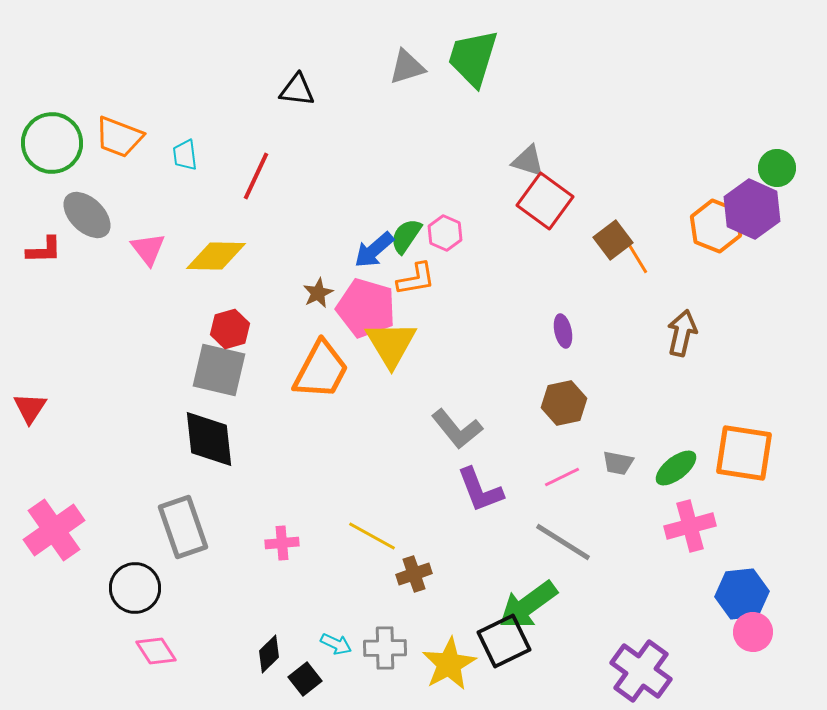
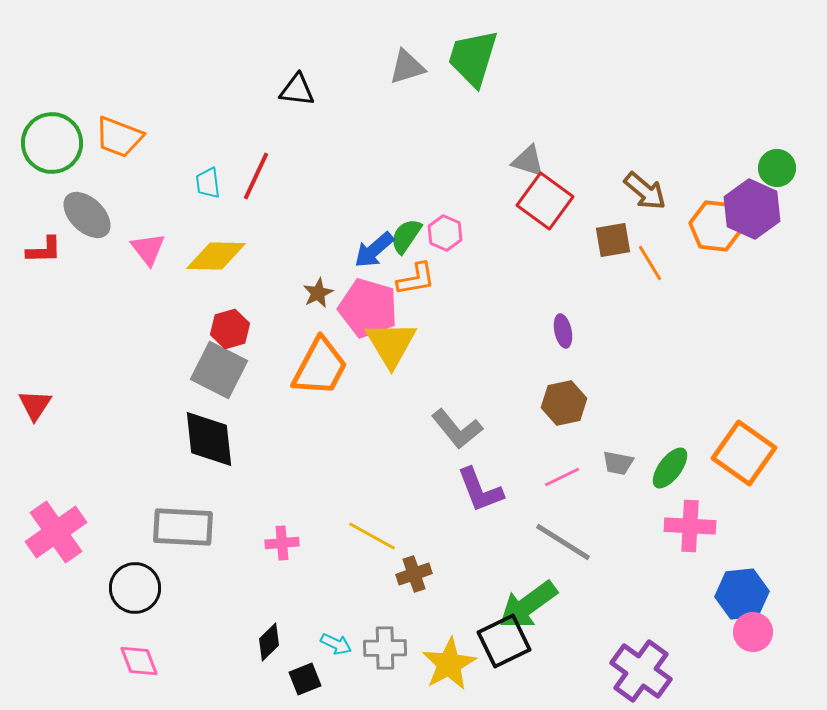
cyan trapezoid at (185, 155): moved 23 px right, 28 px down
orange hexagon at (716, 226): rotated 15 degrees counterclockwise
brown square at (613, 240): rotated 27 degrees clockwise
orange line at (636, 256): moved 14 px right, 7 px down
pink pentagon at (366, 308): moved 2 px right
brown arrow at (682, 333): moved 37 px left, 142 px up; rotated 117 degrees clockwise
gray square at (219, 370): rotated 14 degrees clockwise
orange trapezoid at (321, 370): moved 1 px left, 3 px up
red triangle at (30, 408): moved 5 px right, 3 px up
orange square at (744, 453): rotated 26 degrees clockwise
green ellipse at (676, 468): moved 6 px left; rotated 15 degrees counterclockwise
pink cross at (690, 526): rotated 18 degrees clockwise
gray rectangle at (183, 527): rotated 68 degrees counterclockwise
pink cross at (54, 530): moved 2 px right, 2 px down
pink diamond at (156, 651): moved 17 px left, 10 px down; rotated 12 degrees clockwise
black diamond at (269, 654): moved 12 px up
black square at (305, 679): rotated 16 degrees clockwise
